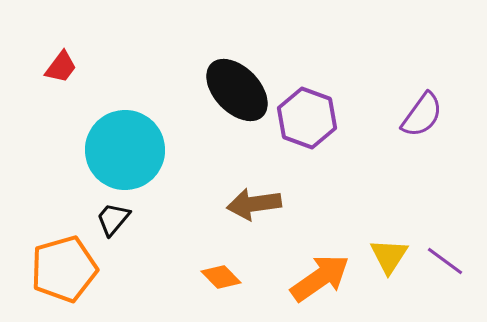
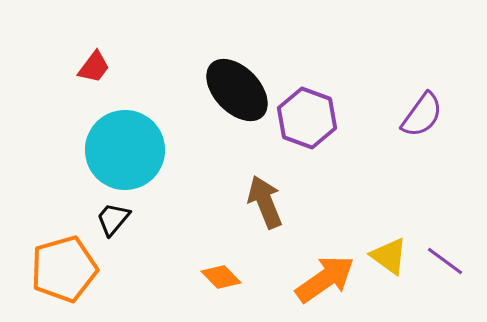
red trapezoid: moved 33 px right
brown arrow: moved 11 px right, 2 px up; rotated 76 degrees clockwise
yellow triangle: rotated 27 degrees counterclockwise
orange arrow: moved 5 px right, 1 px down
